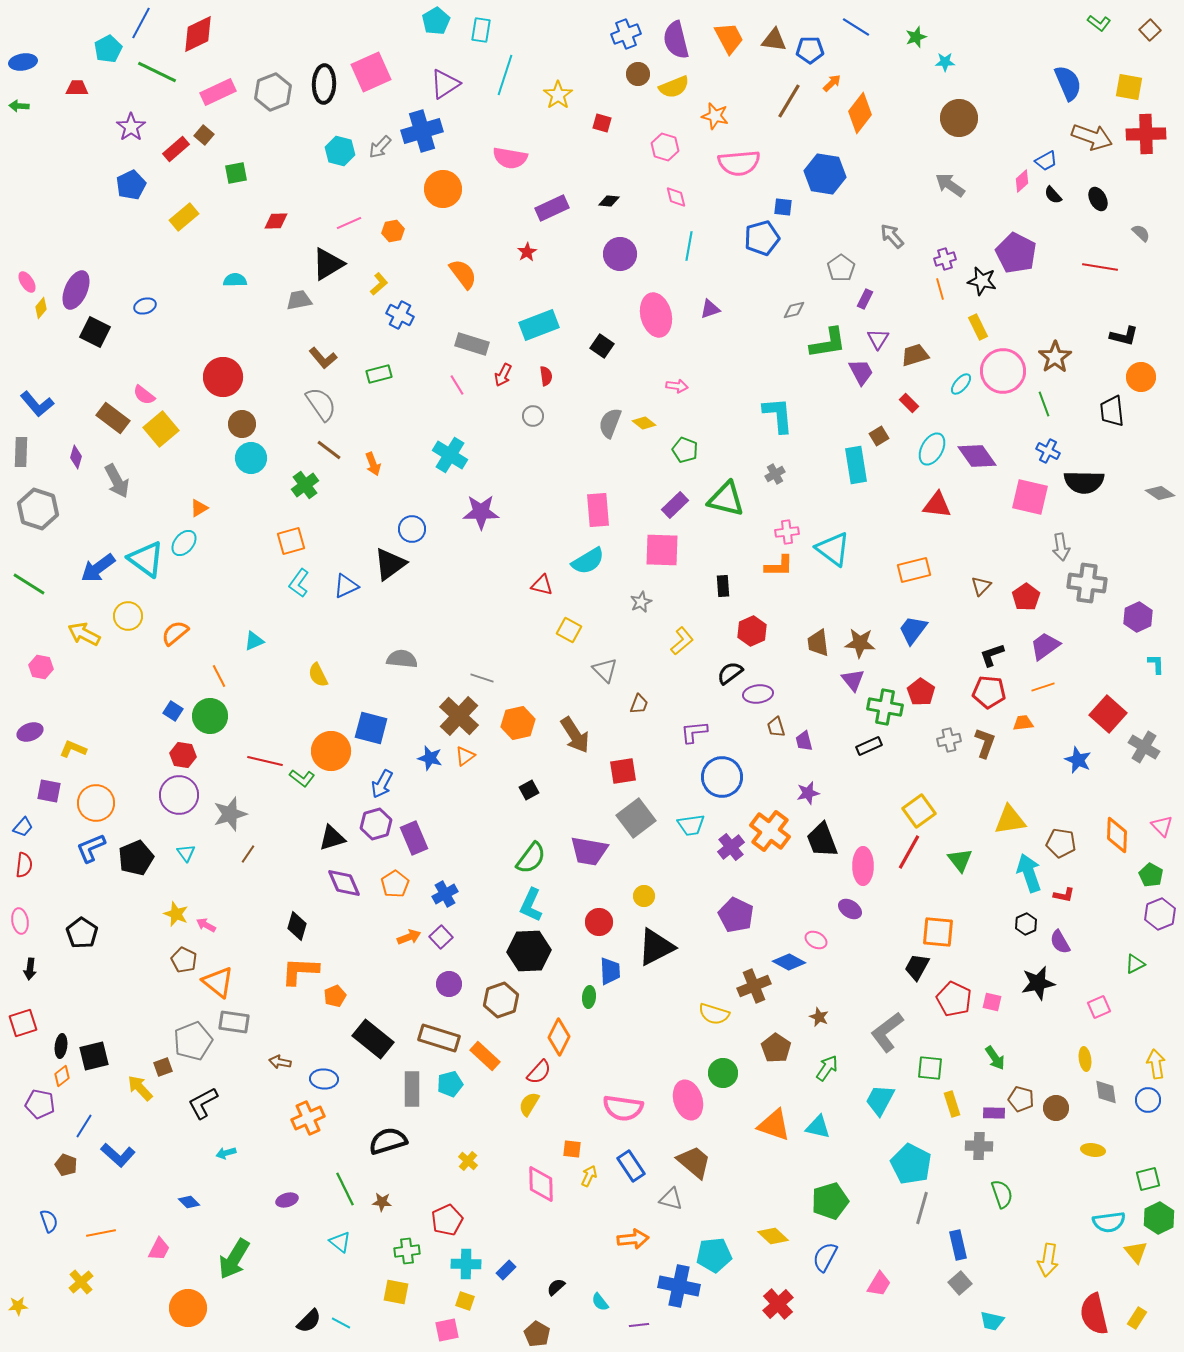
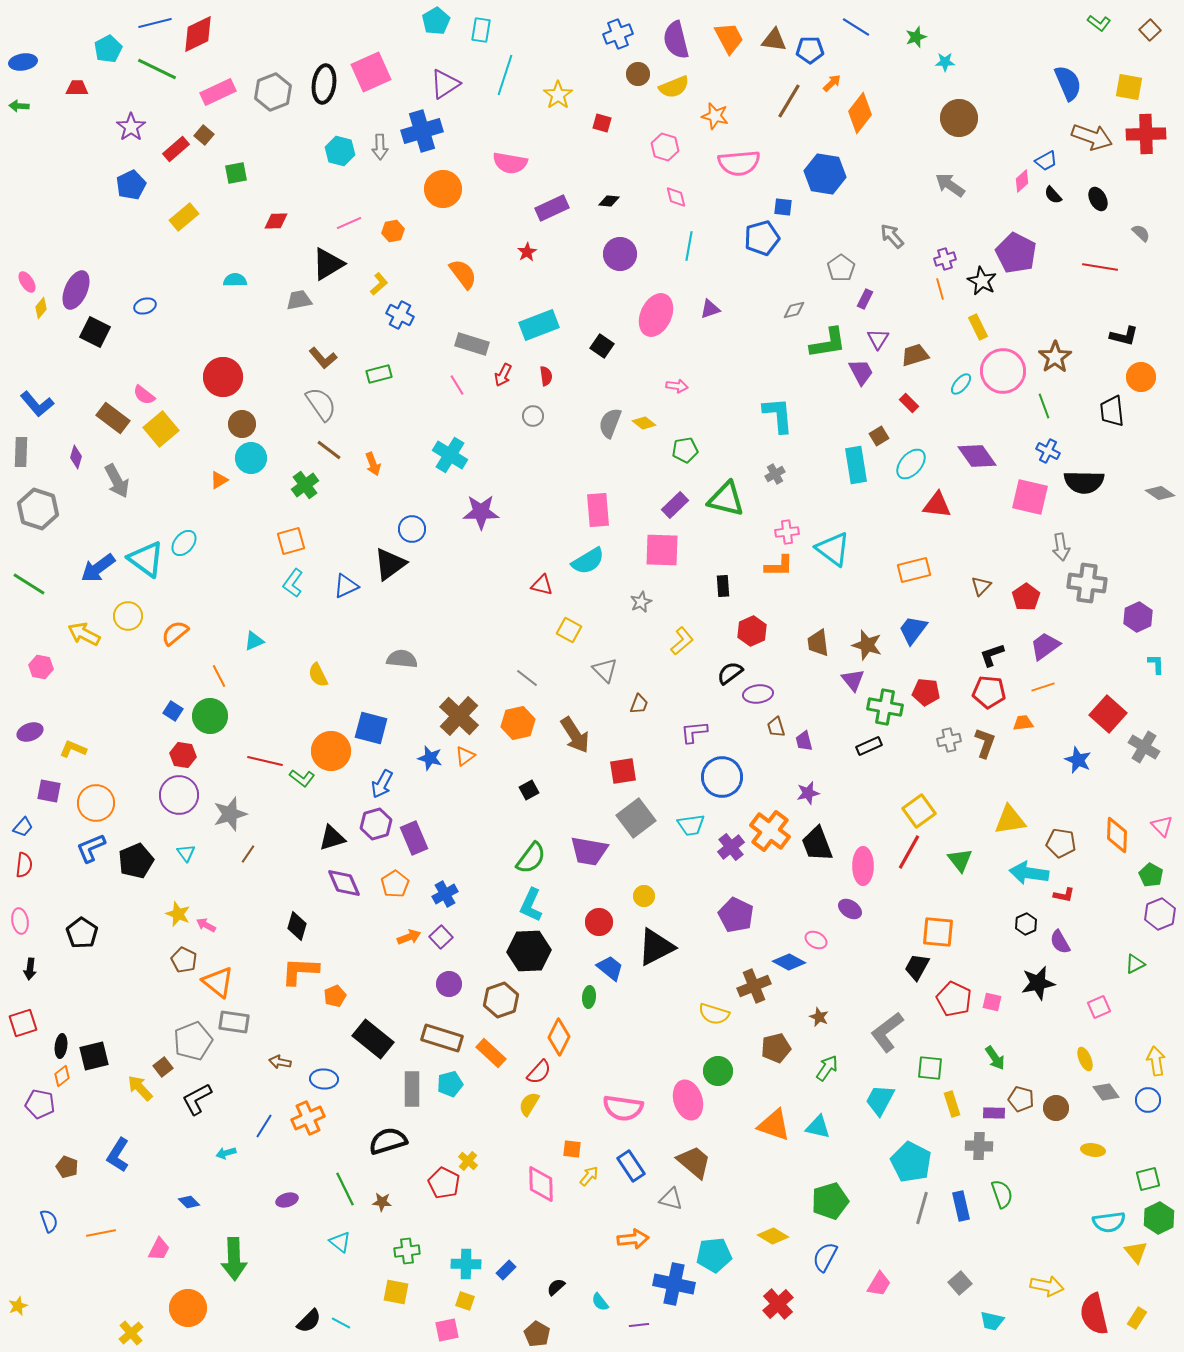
blue line at (141, 23): moved 14 px right; rotated 48 degrees clockwise
blue cross at (626, 34): moved 8 px left
green line at (157, 72): moved 3 px up
black ellipse at (324, 84): rotated 6 degrees clockwise
gray arrow at (380, 147): rotated 45 degrees counterclockwise
pink semicircle at (510, 158): moved 5 px down
black star at (982, 281): rotated 16 degrees clockwise
pink ellipse at (656, 315): rotated 39 degrees clockwise
green line at (1044, 404): moved 2 px down
cyan ellipse at (932, 449): moved 21 px left, 15 px down; rotated 12 degrees clockwise
green pentagon at (685, 450): rotated 30 degrees counterclockwise
orange triangle at (199, 508): moved 20 px right, 28 px up
cyan L-shape at (299, 583): moved 6 px left
brown star at (860, 643): moved 7 px right, 2 px down; rotated 12 degrees clockwise
gray line at (482, 678): moved 45 px right; rotated 20 degrees clockwise
red pentagon at (921, 692): moved 5 px right; rotated 28 degrees counterclockwise
black trapezoid at (822, 840): moved 5 px left, 4 px down
black pentagon at (136, 858): moved 3 px down
cyan arrow at (1029, 873): rotated 63 degrees counterclockwise
yellow star at (176, 914): moved 2 px right
blue trapezoid at (610, 971): moved 3 px up; rotated 48 degrees counterclockwise
brown rectangle at (439, 1038): moved 3 px right
brown pentagon at (776, 1048): rotated 24 degrees clockwise
orange rectangle at (485, 1056): moved 6 px right, 3 px up
yellow ellipse at (1085, 1059): rotated 15 degrees counterclockwise
yellow arrow at (1156, 1064): moved 3 px up
brown square at (163, 1067): rotated 18 degrees counterclockwise
green circle at (723, 1073): moved 5 px left, 2 px up
gray diamond at (1106, 1092): rotated 28 degrees counterclockwise
black L-shape at (203, 1103): moved 6 px left, 4 px up
blue line at (84, 1126): moved 180 px right
blue L-shape at (118, 1155): rotated 80 degrees clockwise
cyan pentagon at (911, 1164): moved 2 px up
brown pentagon at (66, 1165): moved 1 px right, 2 px down
yellow arrow at (589, 1176): rotated 15 degrees clockwise
red pentagon at (447, 1220): moved 3 px left, 37 px up; rotated 20 degrees counterclockwise
yellow diamond at (773, 1236): rotated 12 degrees counterclockwise
blue rectangle at (958, 1245): moved 3 px right, 39 px up
green arrow at (234, 1259): rotated 33 degrees counterclockwise
yellow arrow at (1048, 1260): moved 1 px left, 26 px down; rotated 88 degrees counterclockwise
yellow cross at (81, 1282): moved 50 px right, 51 px down
blue cross at (679, 1286): moved 5 px left, 2 px up
yellow star at (18, 1306): rotated 18 degrees counterclockwise
